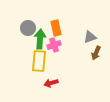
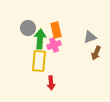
orange rectangle: moved 2 px down
red arrow: rotated 80 degrees counterclockwise
